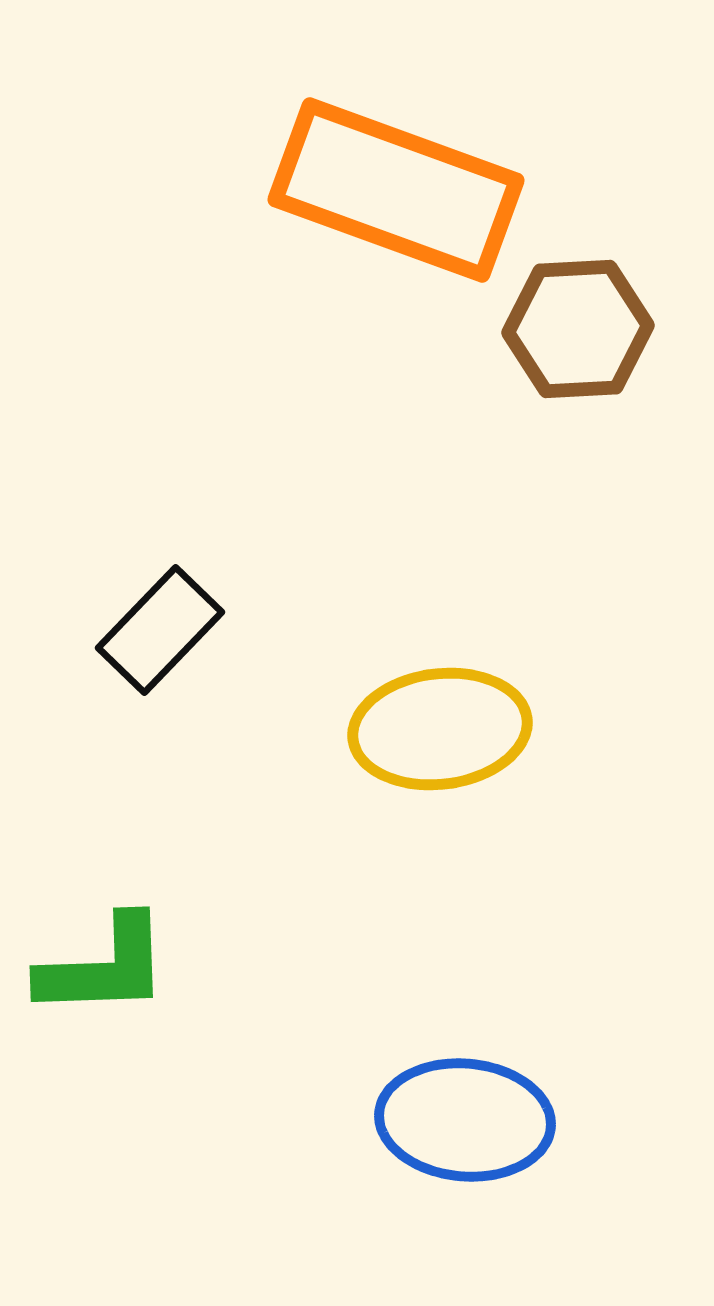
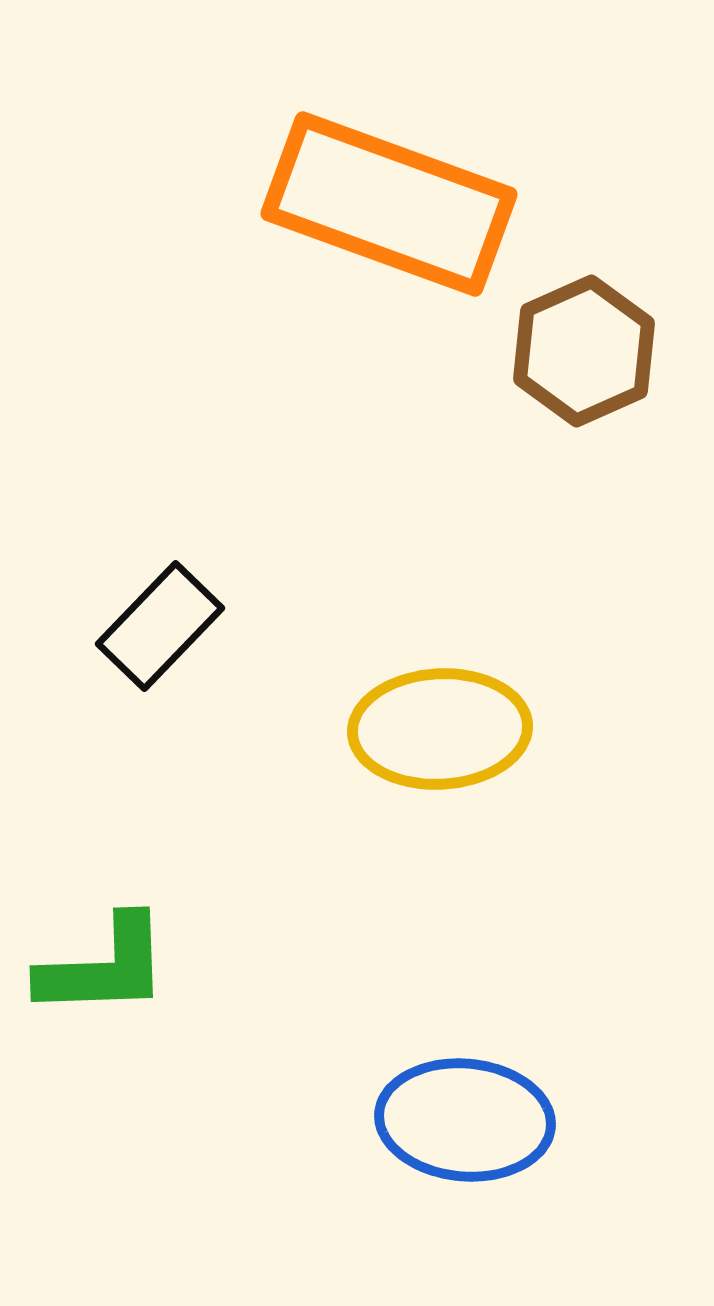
orange rectangle: moved 7 px left, 14 px down
brown hexagon: moved 6 px right, 22 px down; rotated 21 degrees counterclockwise
black rectangle: moved 4 px up
yellow ellipse: rotated 4 degrees clockwise
